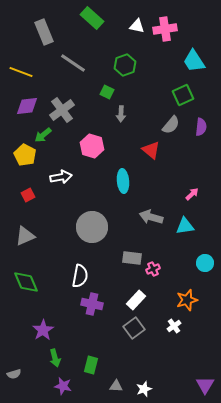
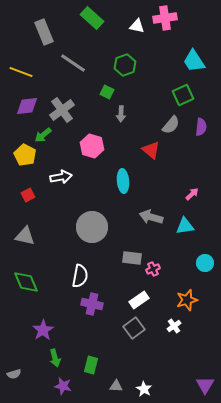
pink cross at (165, 29): moved 11 px up
gray triangle at (25, 236): rotated 35 degrees clockwise
white rectangle at (136, 300): moved 3 px right; rotated 12 degrees clockwise
white star at (144, 389): rotated 21 degrees counterclockwise
